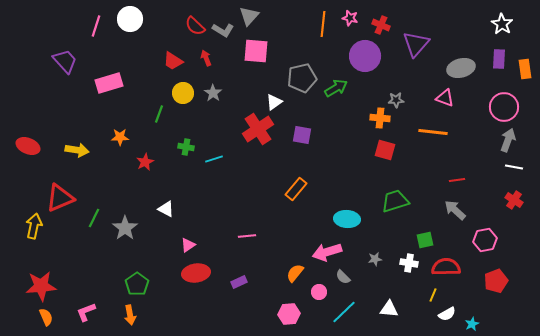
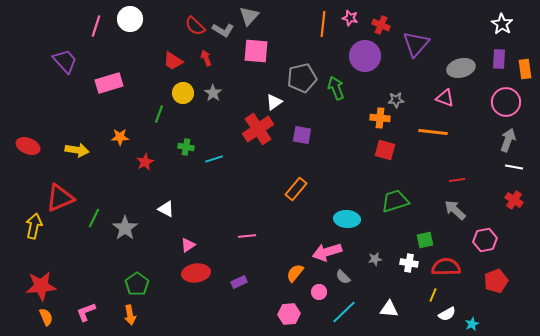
green arrow at (336, 88): rotated 80 degrees counterclockwise
pink circle at (504, 107): moved 2 px right, 5 px up
